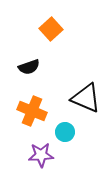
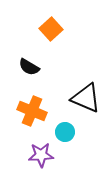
black semicircle: rotated 50 degrees clockwise
